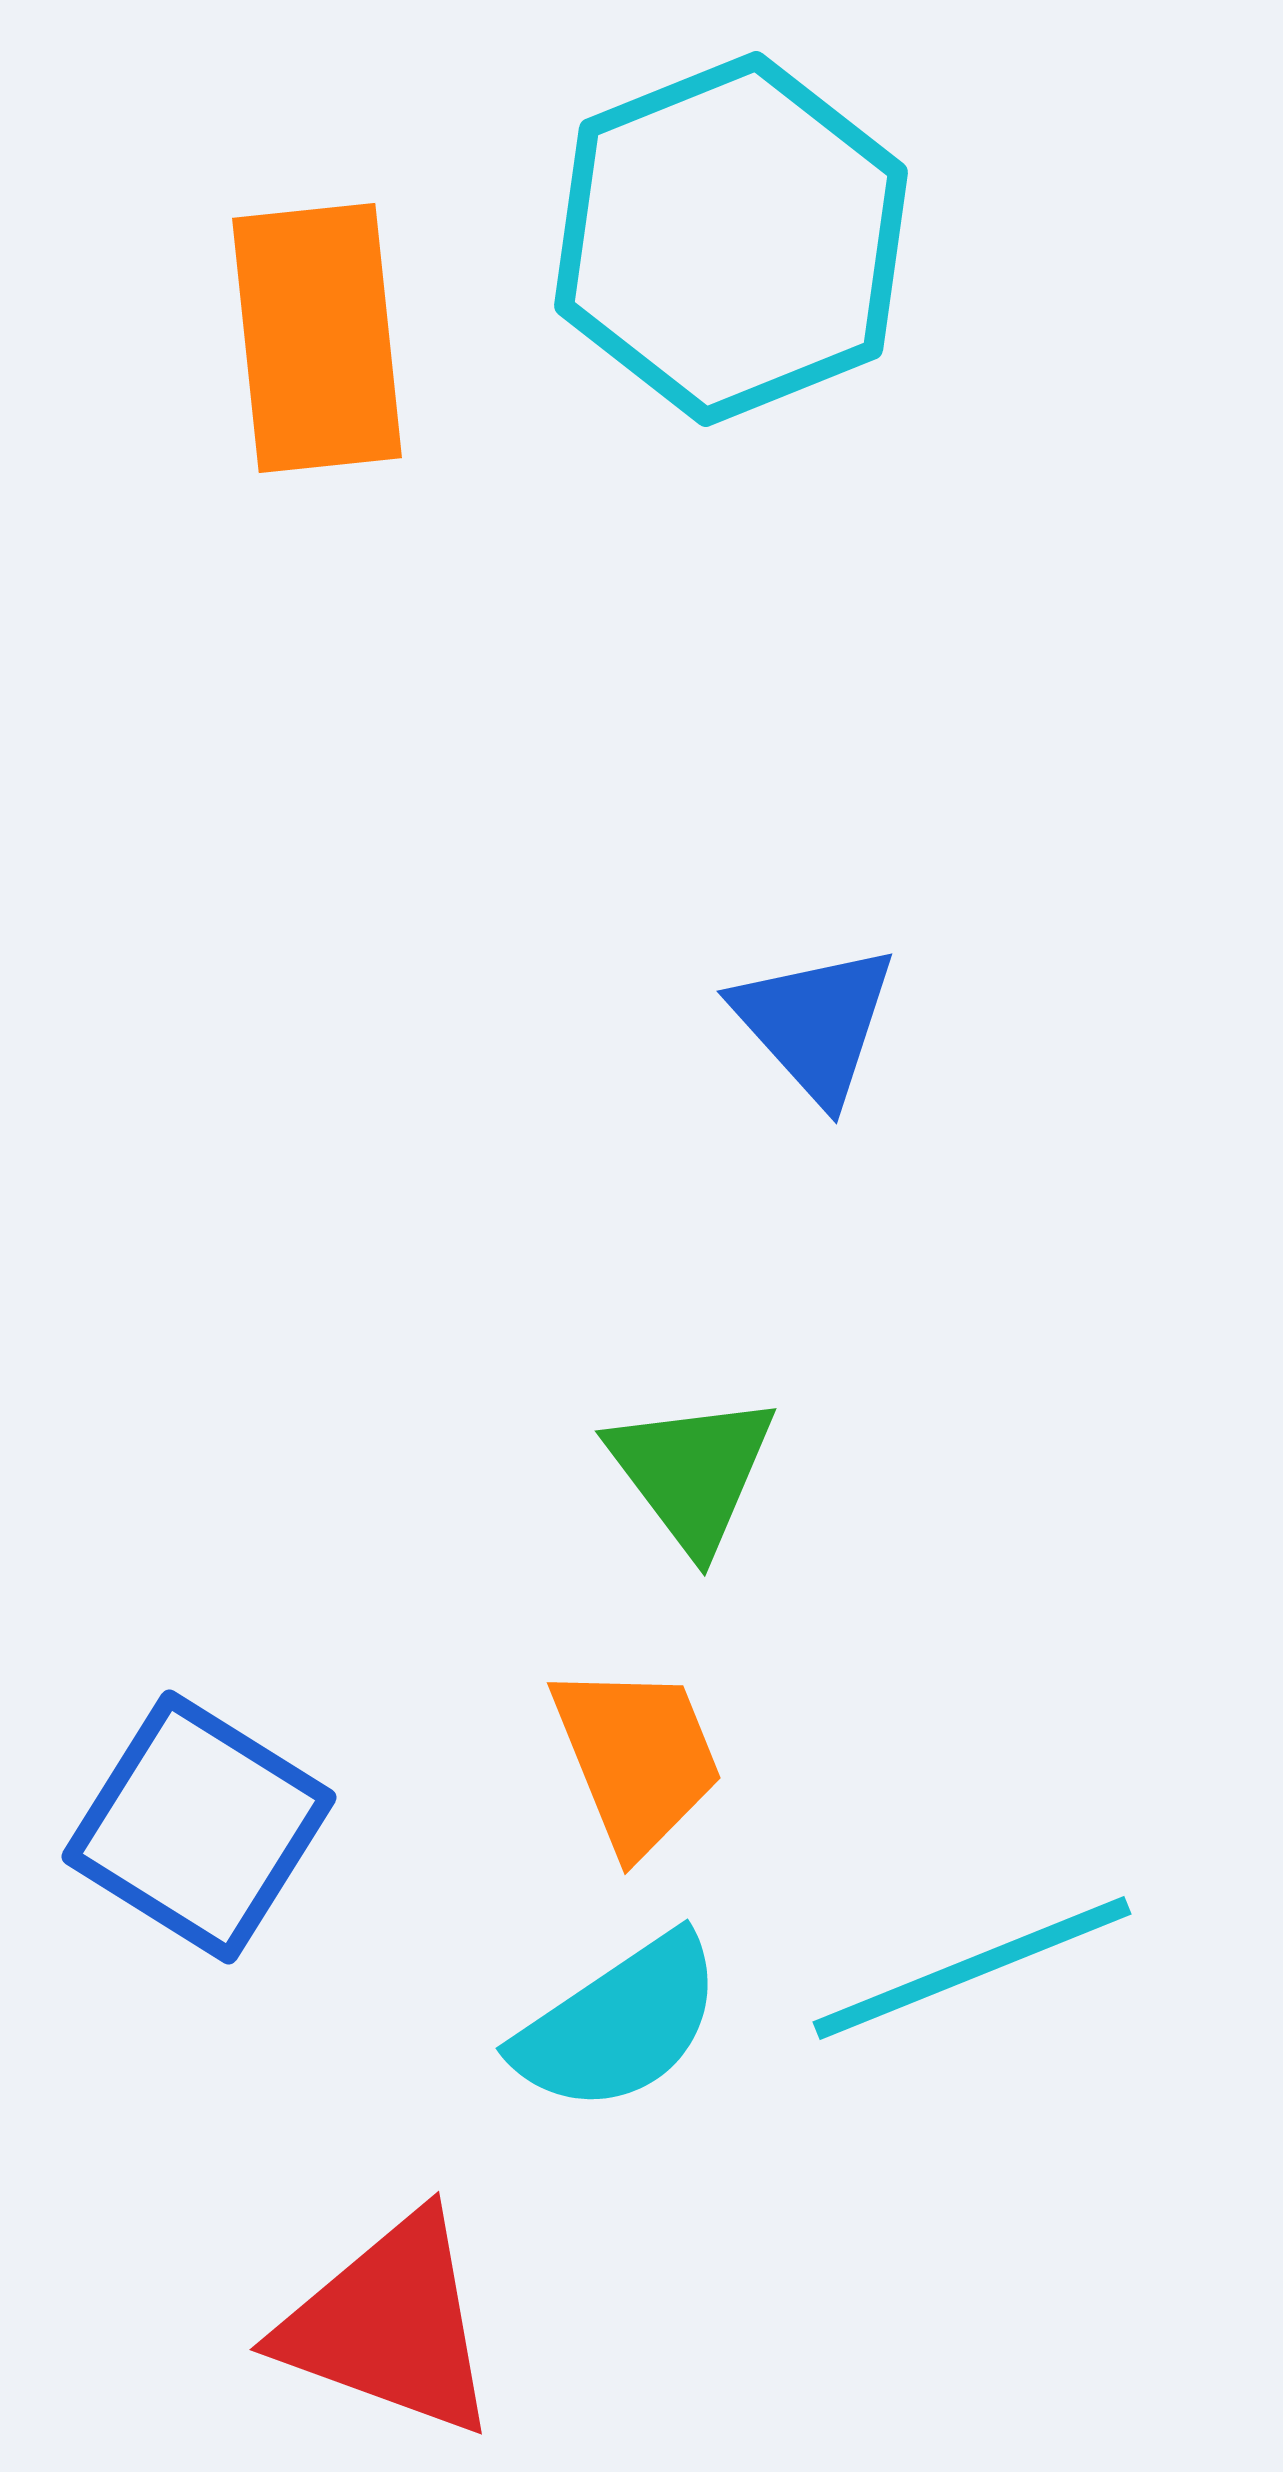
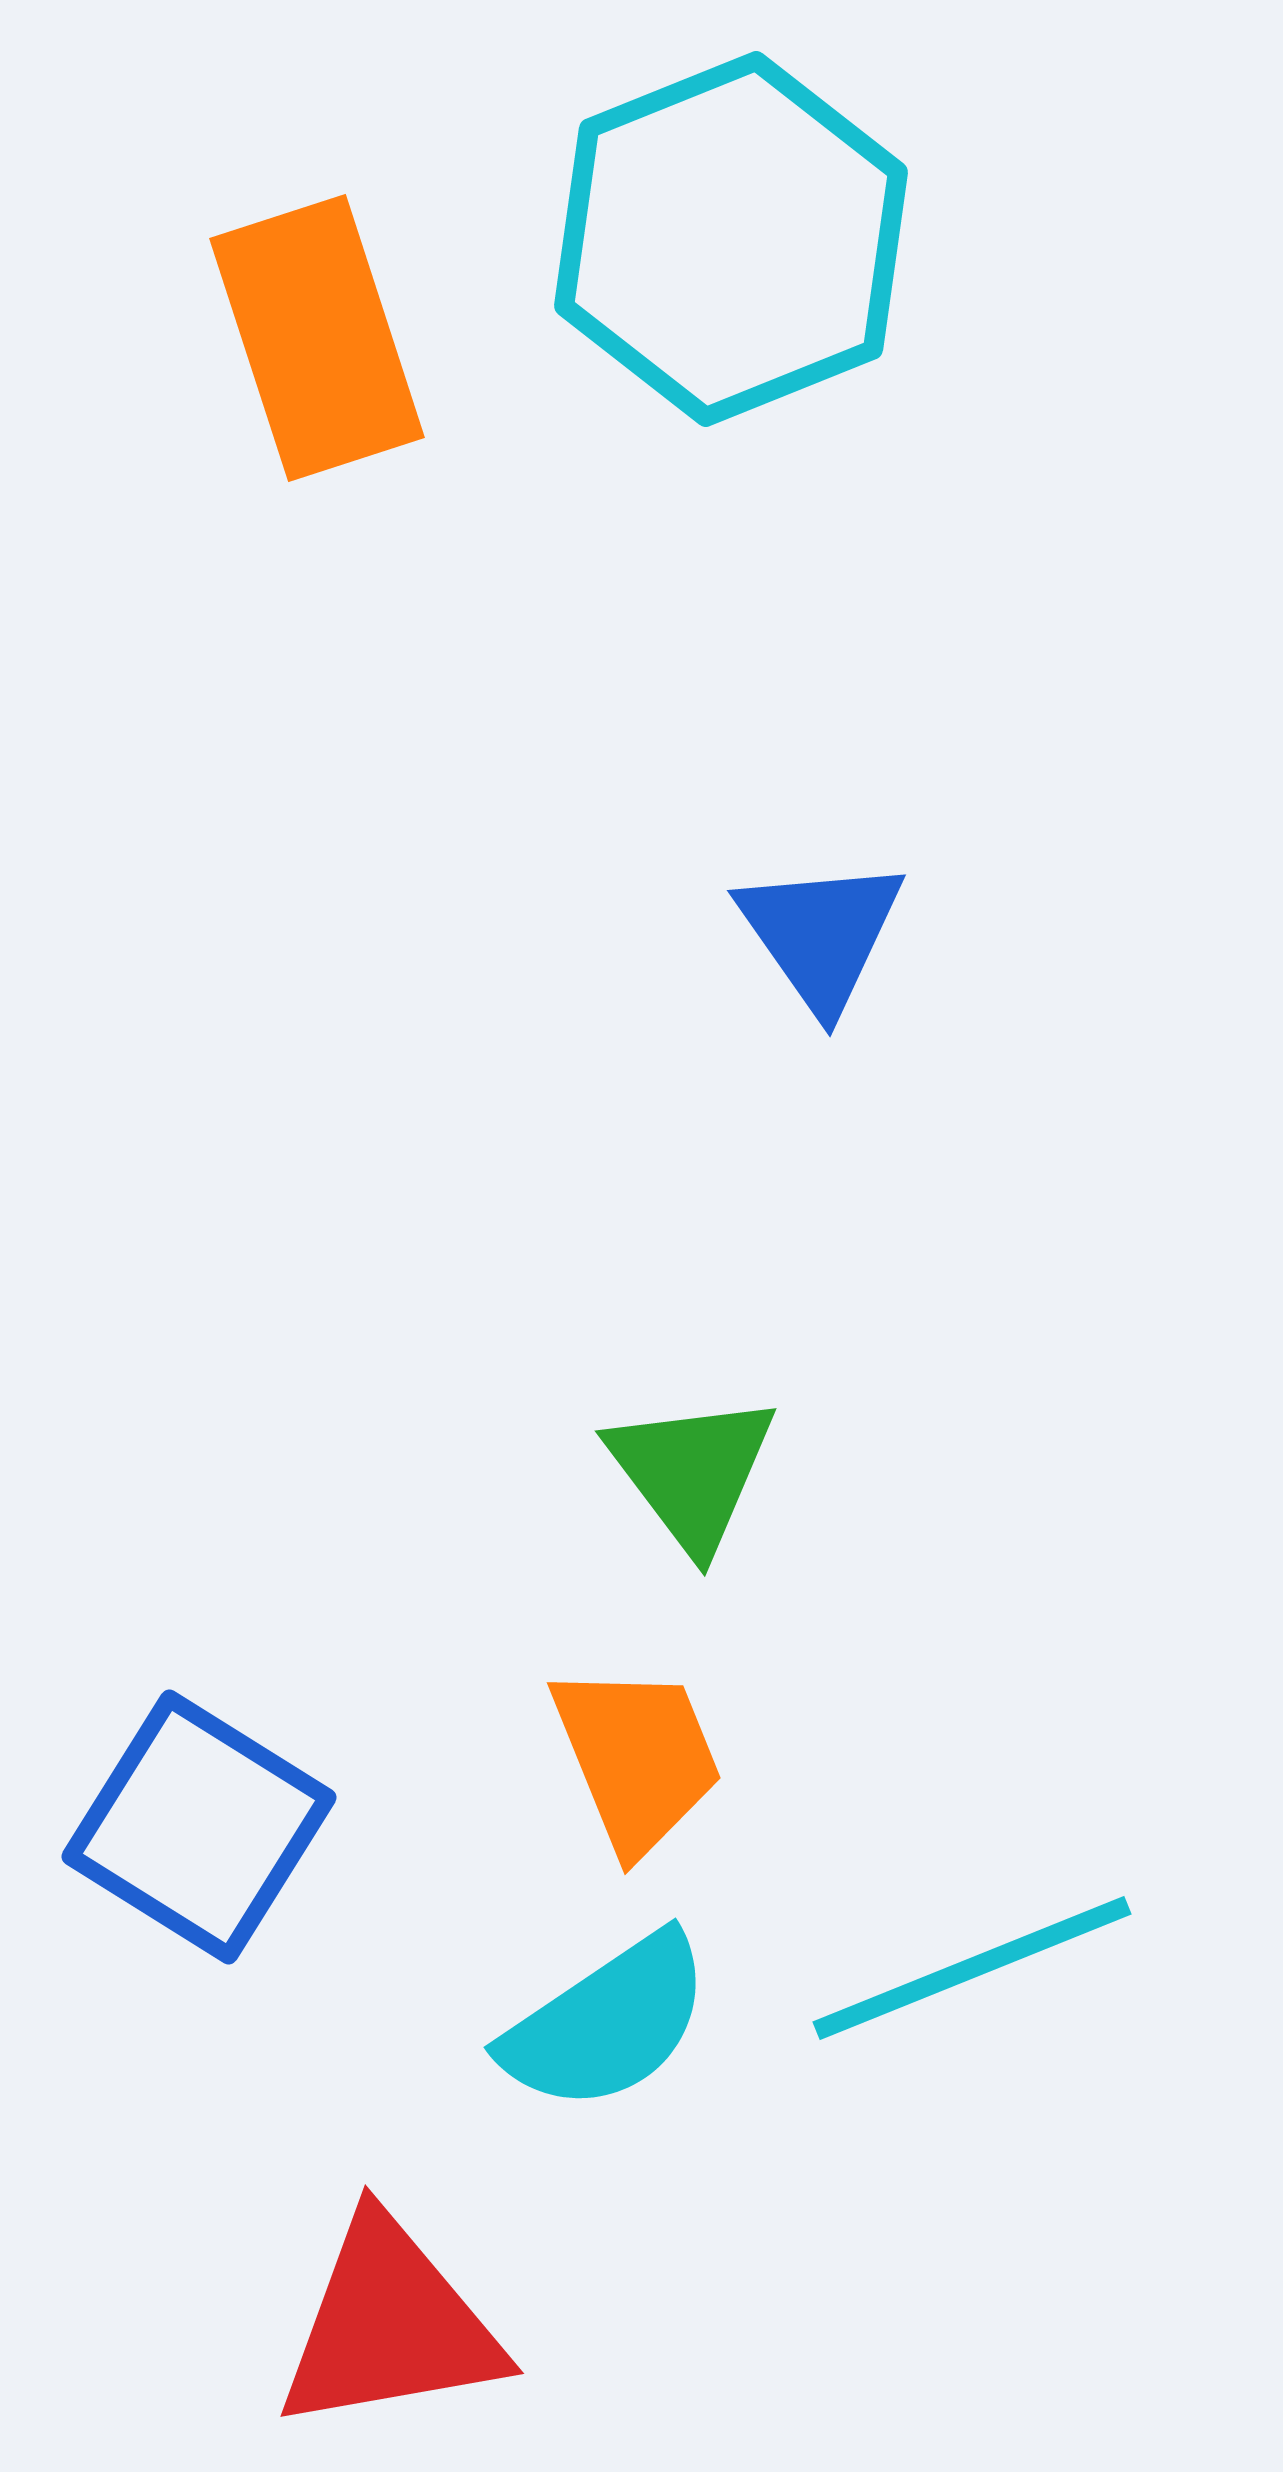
orange rectangle: rotated 12 degrees counterclockwise
blue triangle: moved 6 px right, 89 px up; rotated 7 degrees clockwise
cyan semicircle: moved 12 px left, 1 px up
red triangle: rotated 30 degrees counterclockwise
